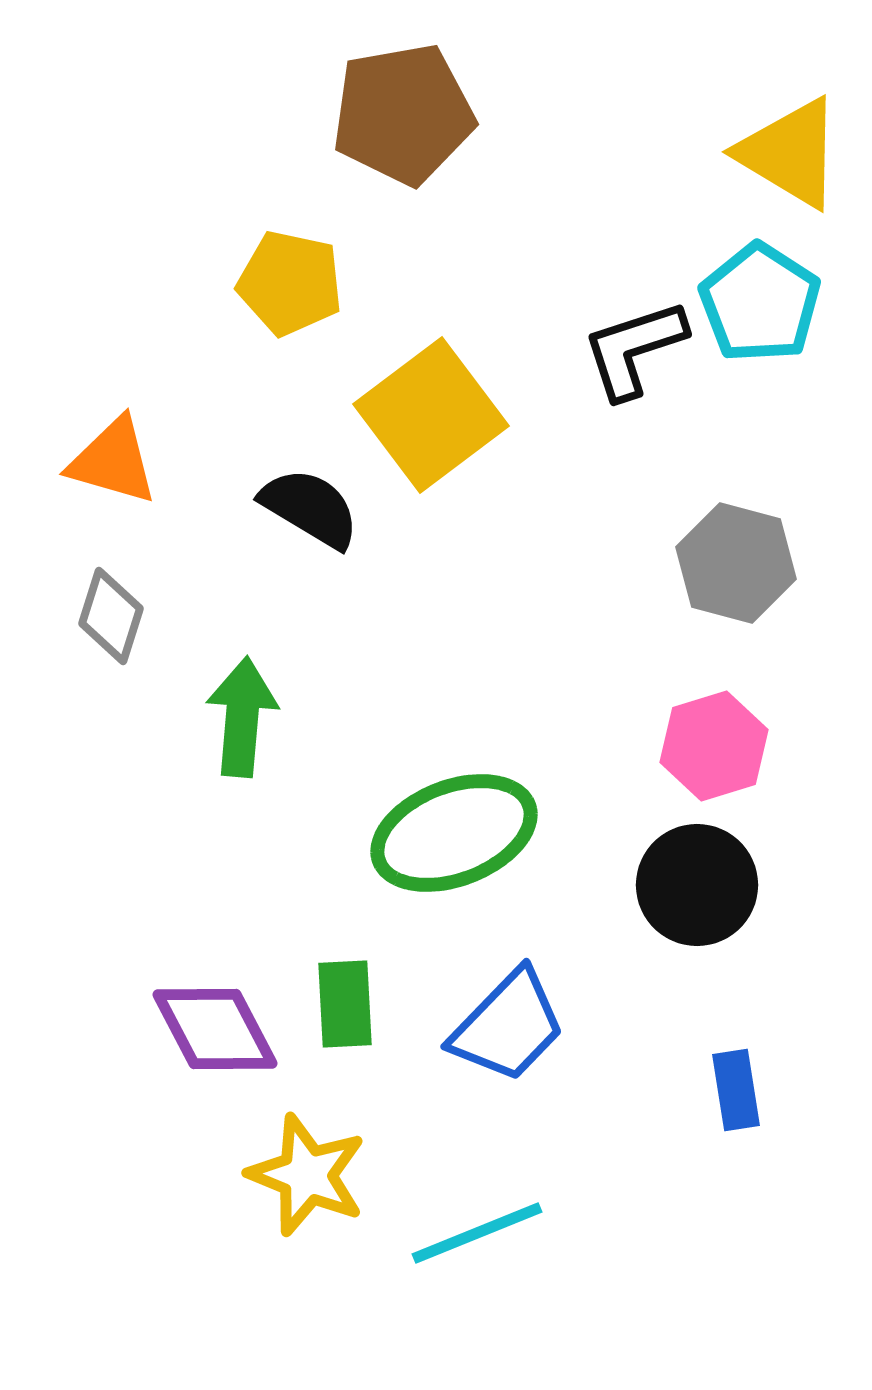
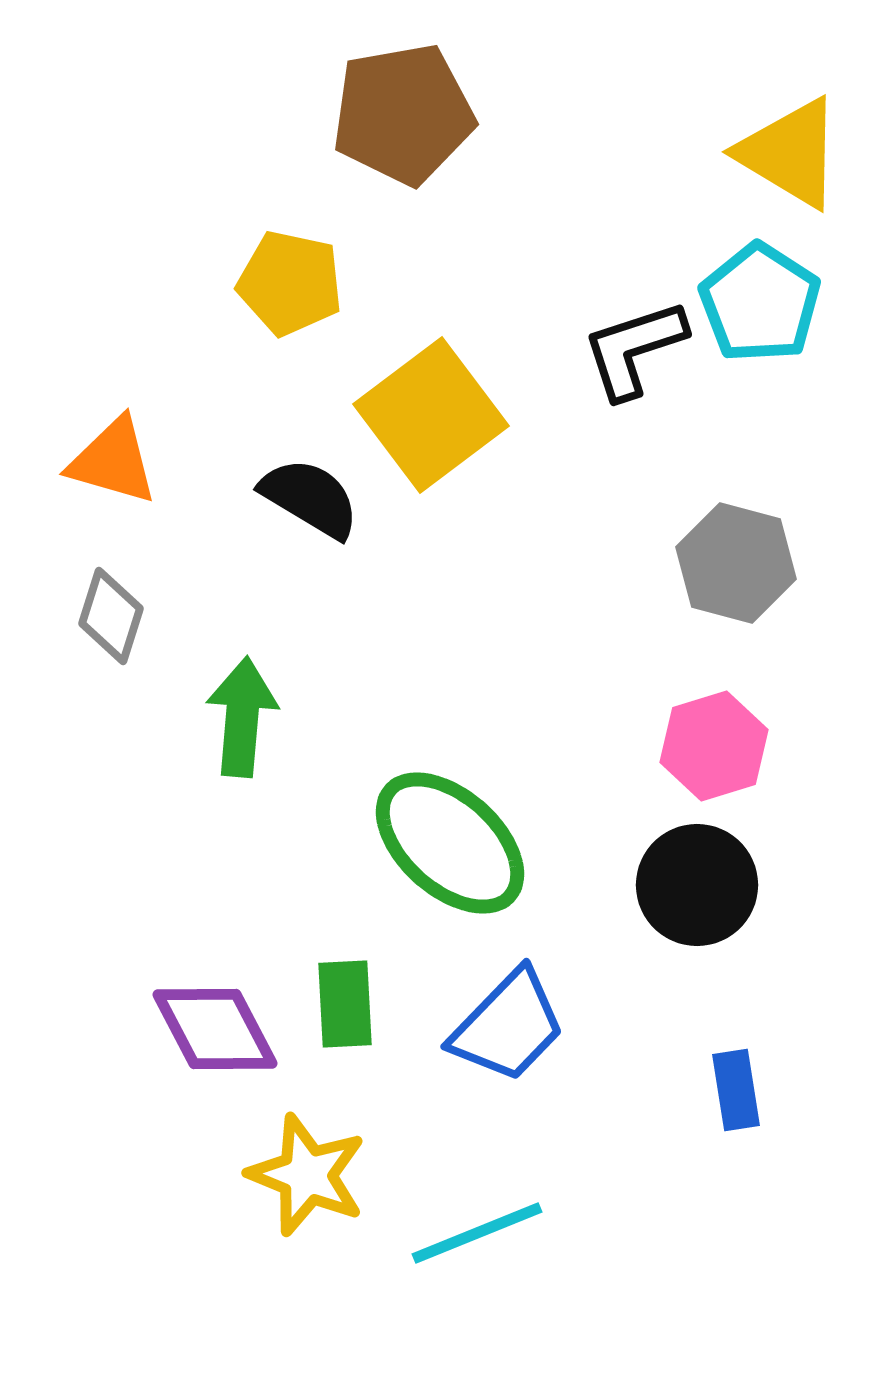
black semicircle: moved 10 px up
green ellipse: moved 4 px left, 10 px down; rotated 63 degrees clockwise
